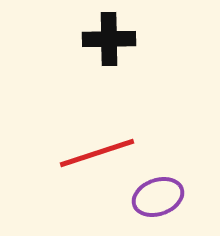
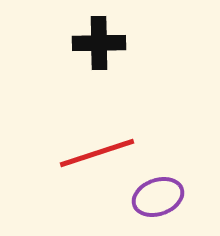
black cross: moved 10 px left, 4 px down
